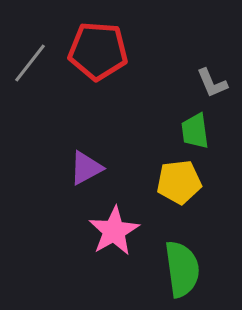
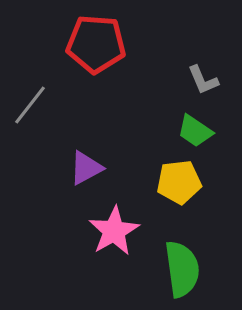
red pentagon: moved 2 px left, 7 px up
gray line: moved 42 px down
gray L-shape: moved 9 px left, 3 px up
green trapezoid: rotated 48 degrees counterclockwise
